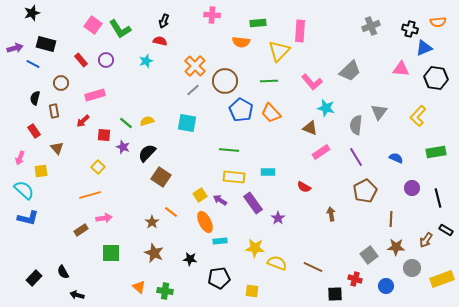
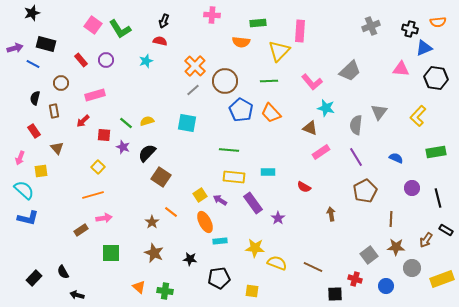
orange line at (90, 195): moved 3 px right
